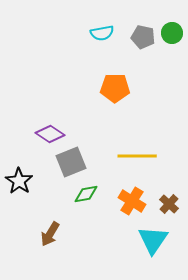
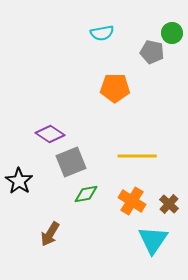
gray pentagon: moved 9 px right, 15 px down
